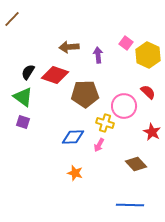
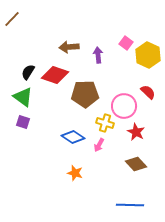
red star: moved 16 px left
blue diamond: rotated 35 degrees clockwise
